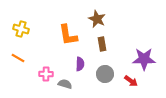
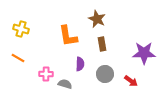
orange L-shape: moved 1 px down
purple star: moved 6 px up
